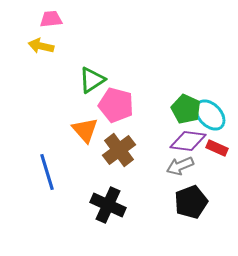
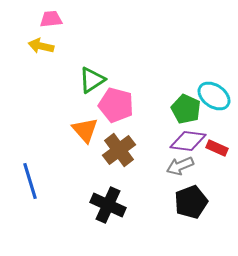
cyan ellipse: moved 4 px right, 19 px up; rotated 12 degrees counterclockwise
blue line: moved 17 px left, 9 px down
